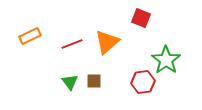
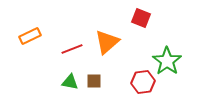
red line: moved 5 px down
green star: moved 1 px right, 1 px down
green triangle: rotated 42 degrees counterclockwise
